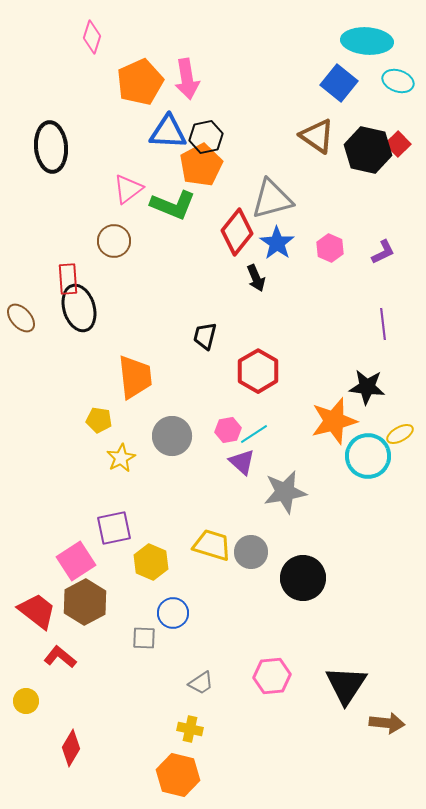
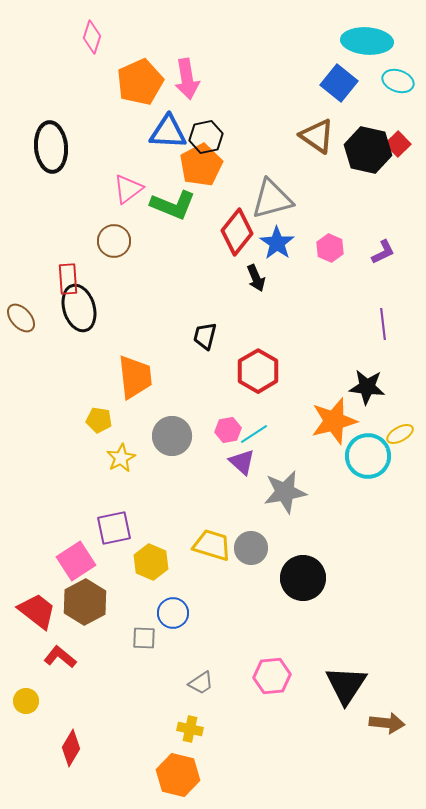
gray circle at (251, 552): moved 4 px up
